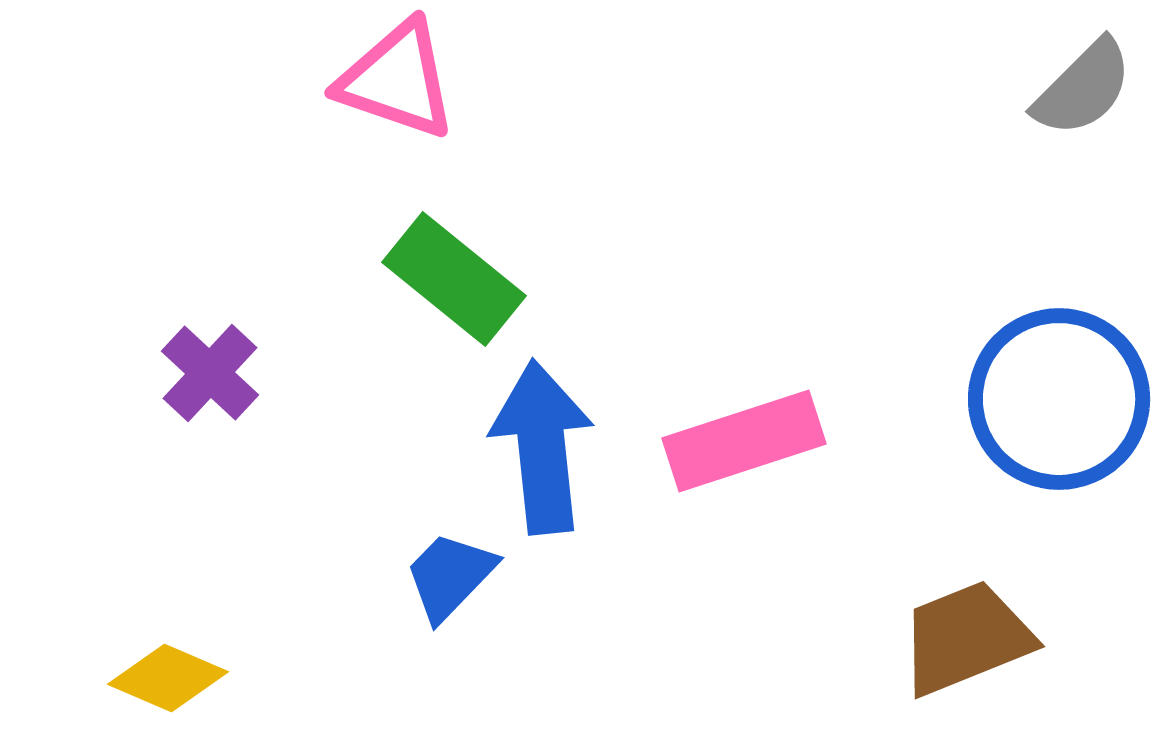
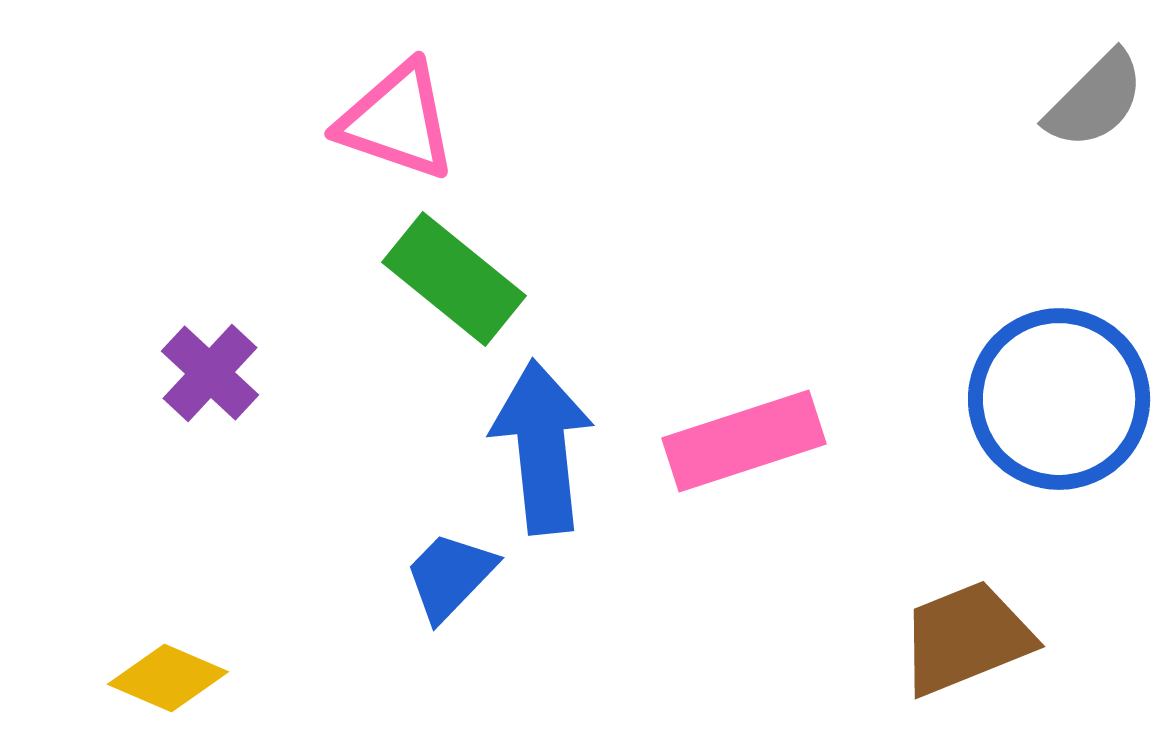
pink triangle: moved 41 px down
gray semicircle: moved 12 px right, 12 px down
